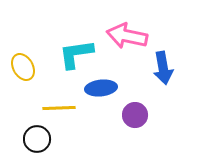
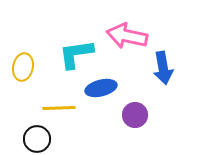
yellow ellipse: rotated 40 degrees clockwise
blue ellipse: rotated 8 degrees counterclockwise
